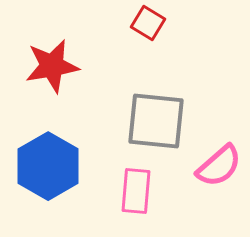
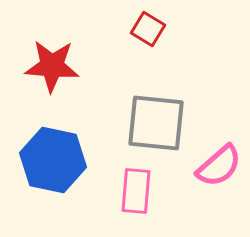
red square: moved 6 px down
red star: rotated 14 degrees clockwise
gray square: moved 2 px down
blue hexagon: moved 5 px right, 6 px up; rotated 18 degrees counterclockwise
